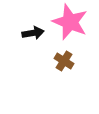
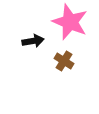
black arrow: moved 8 px down
